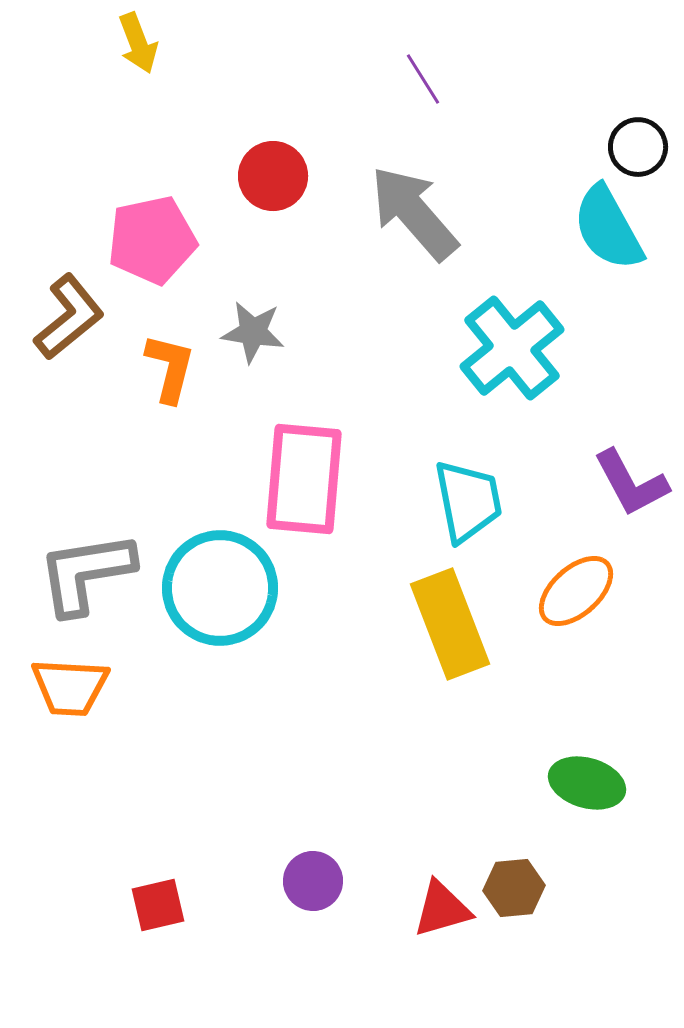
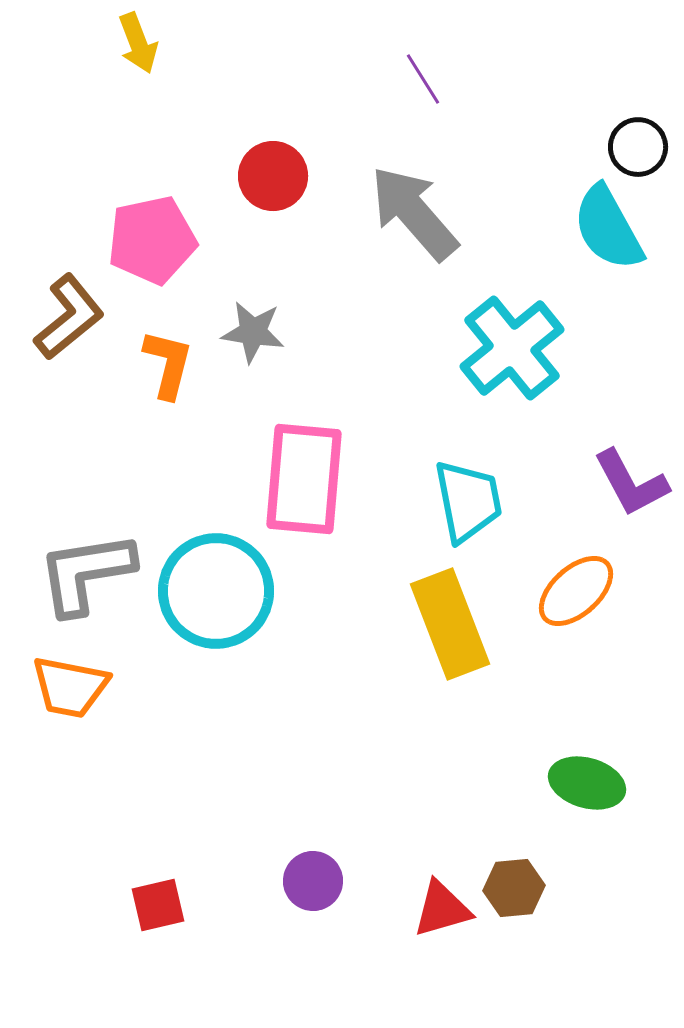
orange L-shape: moved 2 px left, 4 px up
cyan circle: moved 4 px left, 3 px down
orange trapezoid: rotated 8 degrees clockwise
